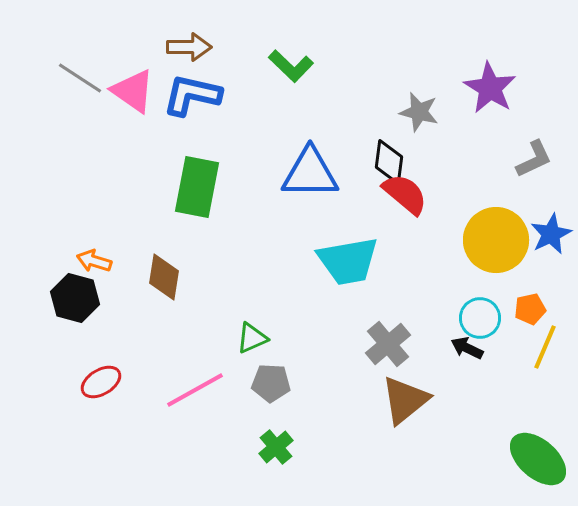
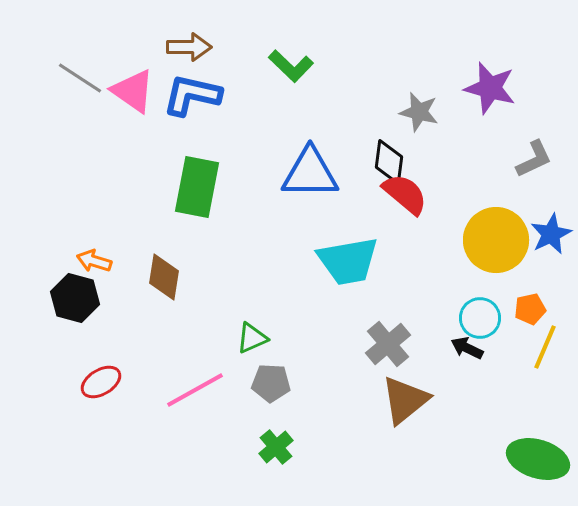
purple star: rotated 16 degrees counterclockwise
green ellipse: rotated 24 degrees counterclockwise
